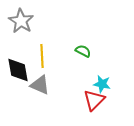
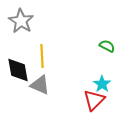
green semicircle: moved 24 px right, 5 px up
cyan star: rotated 24 degrees clockwise
